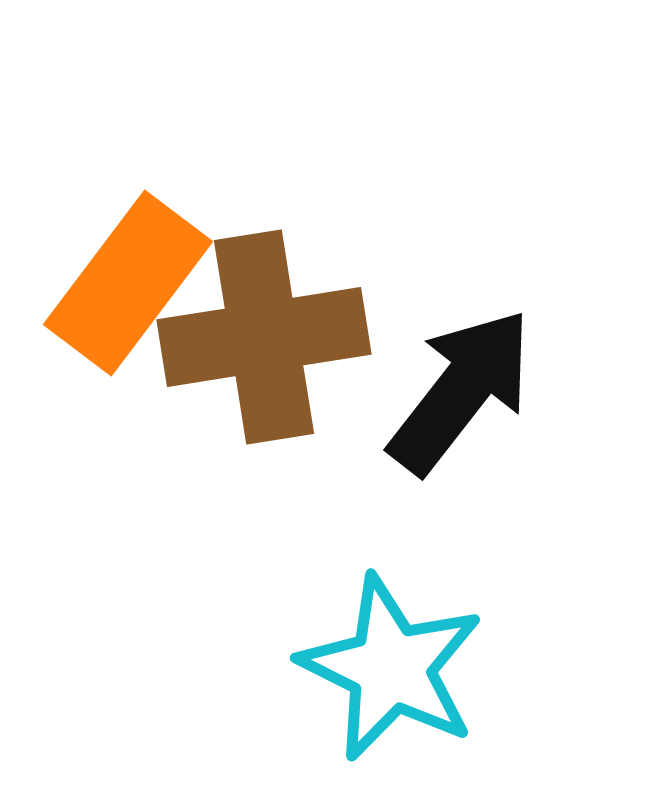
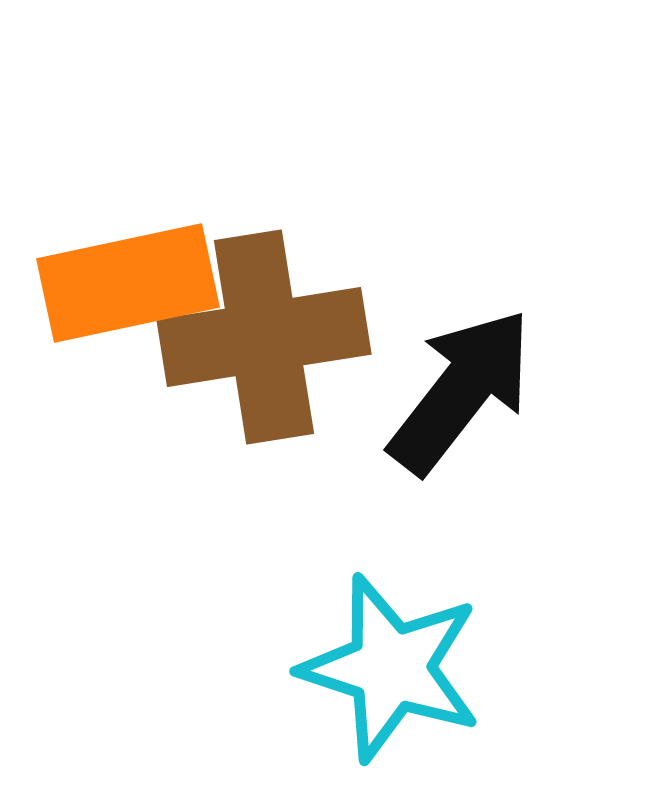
orange rectangle: rotated 41 degrees clockwise
cyan star: rotated 8 degrees counterclockwise
